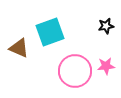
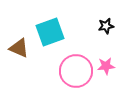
pink circle: moved 1 px right
